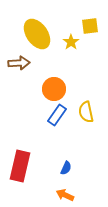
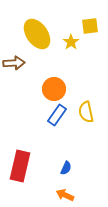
brown arrow: moved 5 px left
